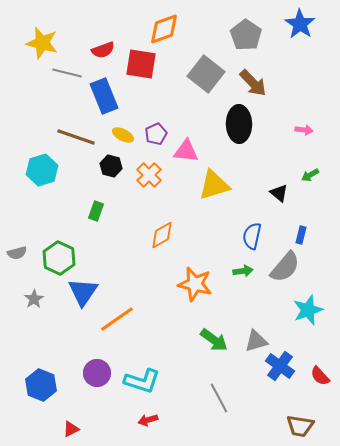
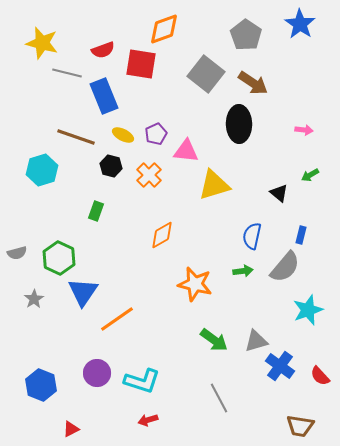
brown arrow at (253, 83): rotated 12 degrees counterclockwise
